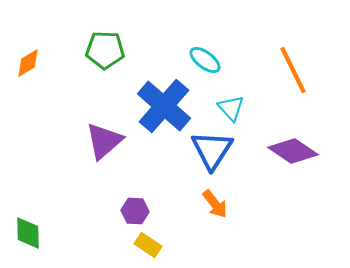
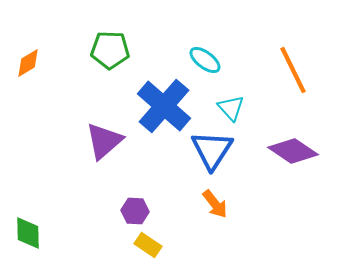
green pentagon: moved 5 px right
